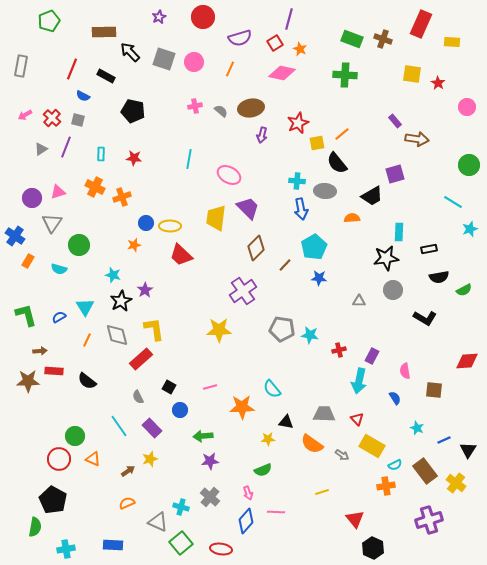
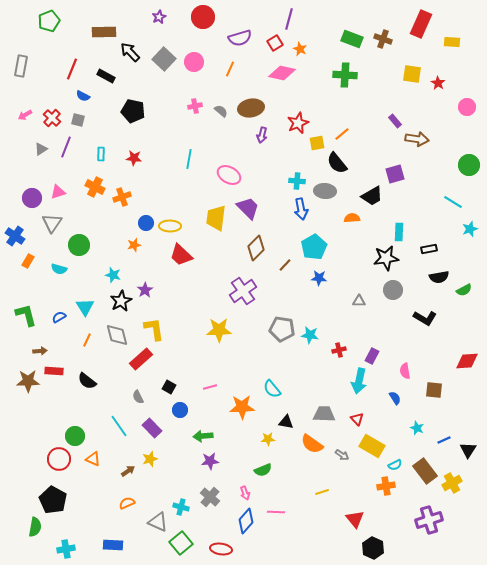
gray square at (164, 59): rotated 25 degrees clockwise
yellow cross at (456, 483): moved 4 px left; rotated 24 degrees clockwise
pink arrow at (248, 493): moved 3 px left
